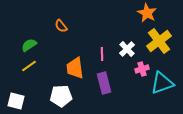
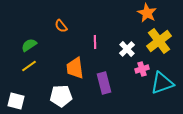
pink line: moved 7 px left, 12 px up
